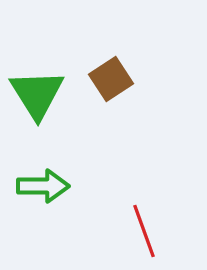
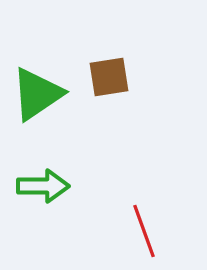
brown square: moved 2 px left, 2 px up; rotated 24 degrees clockwise
green triangle: rotated 28 degrees clockwise
